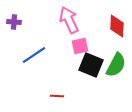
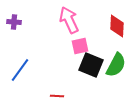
blue line: moved 14 px left, 15 px down; rotated 20 degrees counterclockwise
